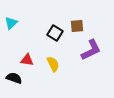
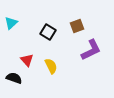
brown square: rotated 16 degrees counterclockwise
black square: moved 7 px left, 1 px up
red triangle: rotated 40 degrees clockwise
yellow semicircle: moved 2 px left, 2 px down
